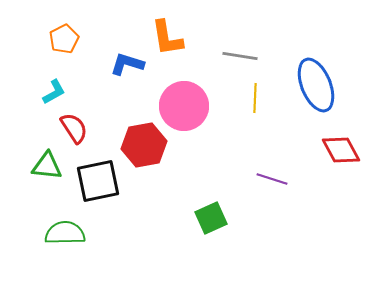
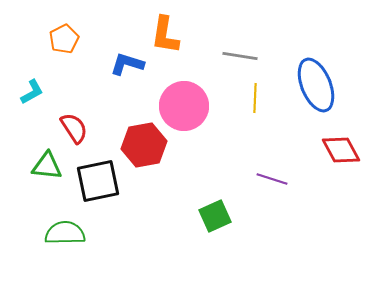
orange L-shape: moved 2 px left, 3 px up; rotated 18 degrees clockwise
cyan L-shape: moved 22 px left
green square: moved 4 px right, 2 px up
